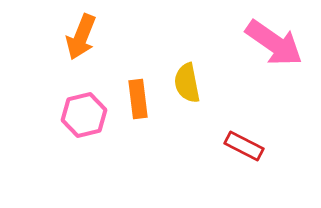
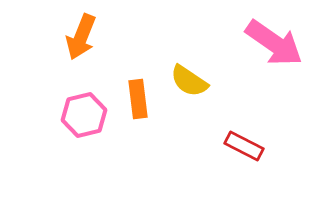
yellow semicircle: moved 2 px right, 2 px up; rotated 45 degrees counterclockwise
